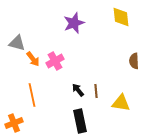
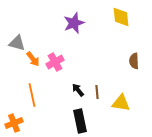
pink cross: moved 1 px down
brown line: moved 1 px right, 1 px down
